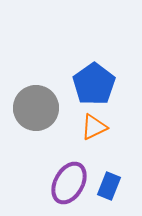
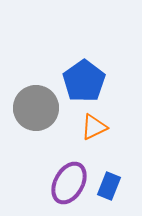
blue pentagon: moved 10 px left, 3 px up
